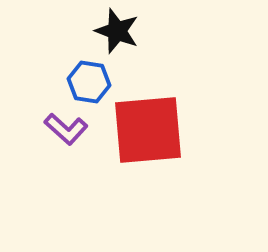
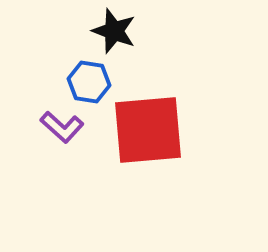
black star: moved 3 px left
purple L-shape: moved 4 px left, 2 px up
